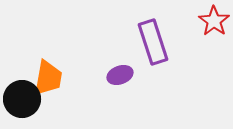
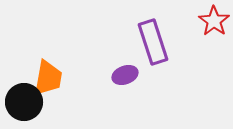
purple ellipse: moved 5 px right
black circle: moved 2 px right, 3 px down
